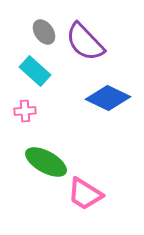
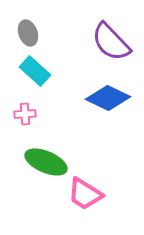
gray ellipse: moved 16 px left, 1 px down; rotated 15 degrees clockwise
purple semicircle: moved 26 px right
pink cross: moved 3 px down
green ellipse: rotated 6 degrees counterclockwise
